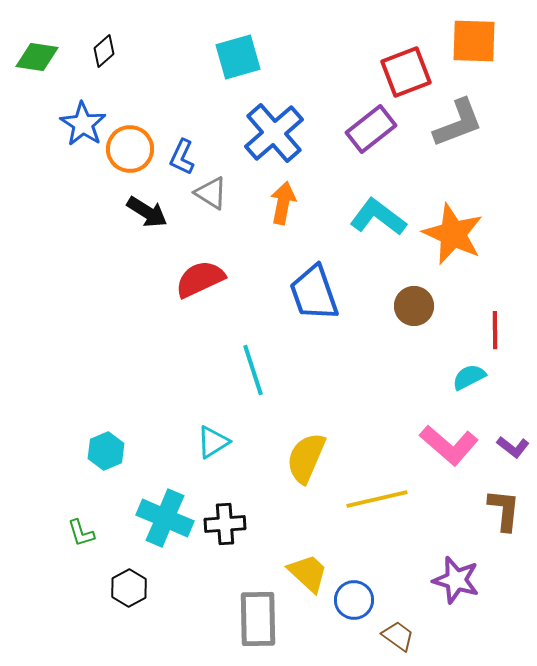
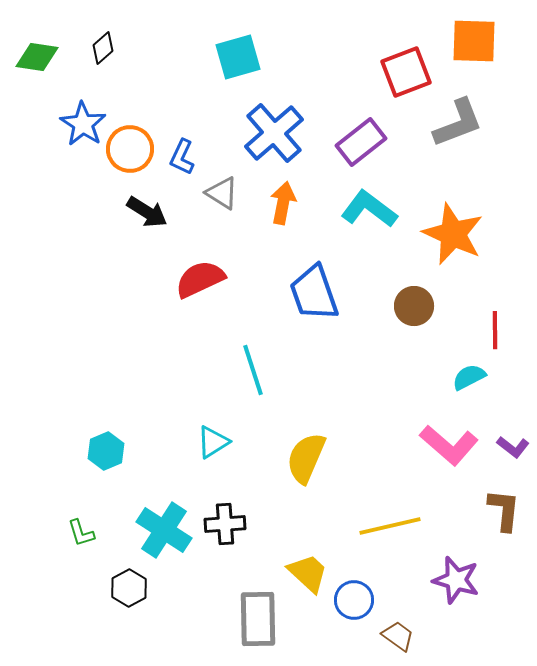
black diamond: moved 1 px left, 3 px up
purple rectangle: moved 10 px left, 13 px down
gray triangle: moved 11 px right
cyan L-shape: moved 9 px left, 8 px up
yellow line: moved 13 px right, 27 px down
cyan cross: moved 1 px left, 12 px down; rotated 10 degrees clockwise
